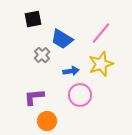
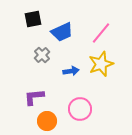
blue trapezoid: moved 7 px up; rotated 55 degrees counterclockwise
pink circle: moved 14 px down
